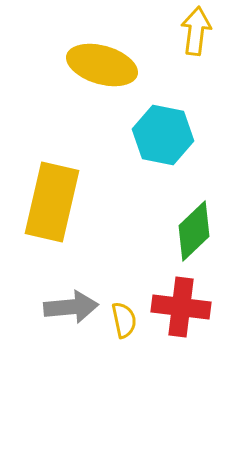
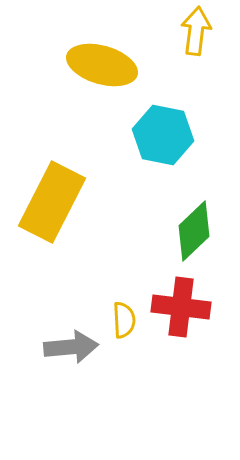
yellow rectangle: rotated 14 degrees clockwise
gray arrow: moved 40 px down
yellow semicircle: rotated 9 degrees clockwise
